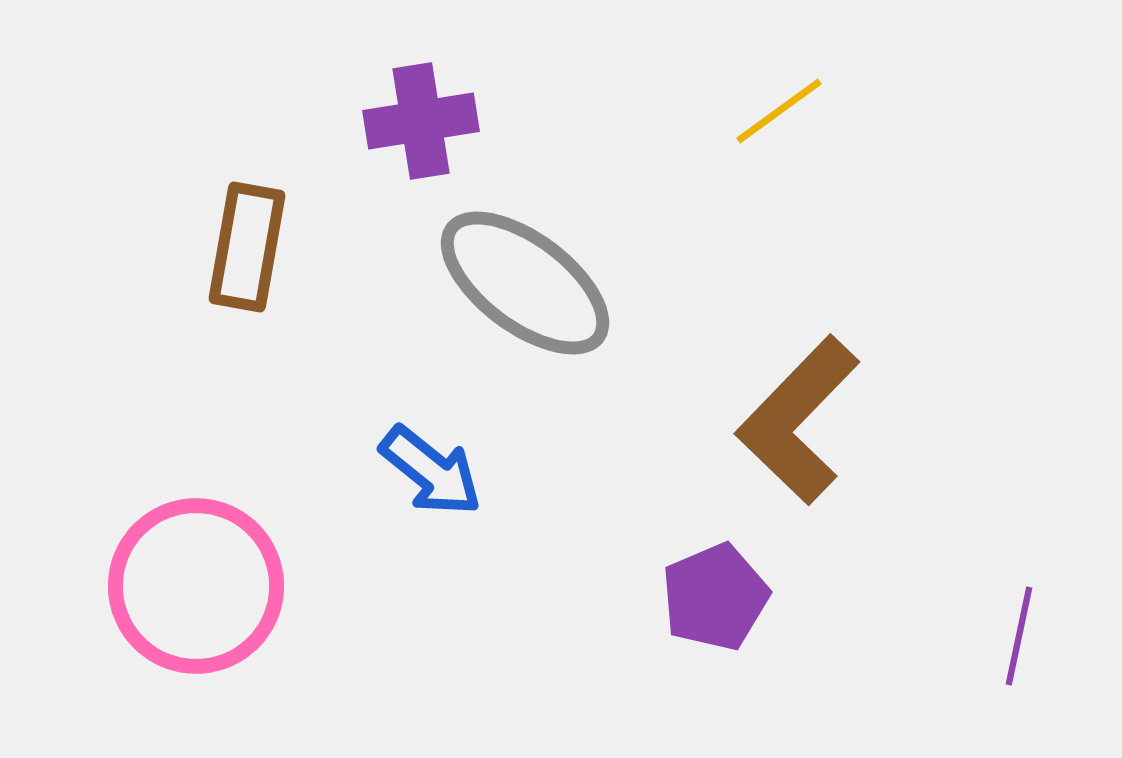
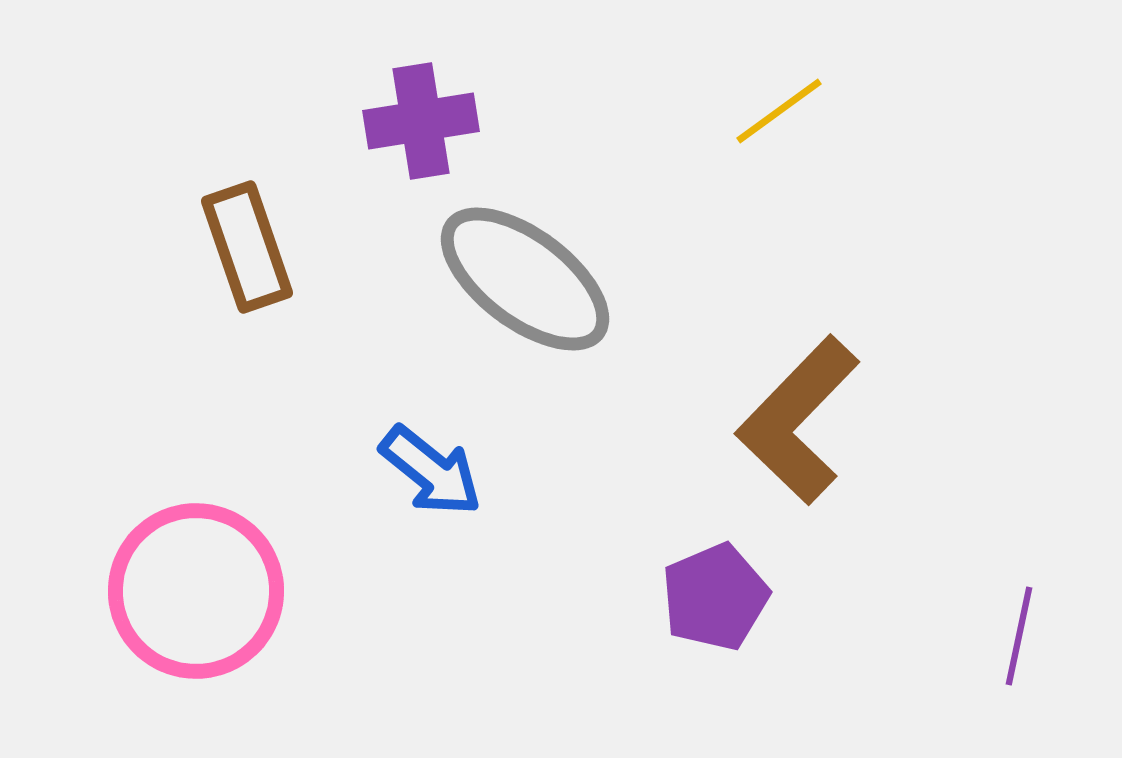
brown rectangle: rotated 29 degrees counterclockwise
gray ellipse: moved 4 px up
pink circle: moved 5 px down
